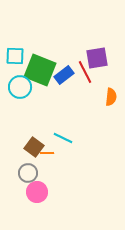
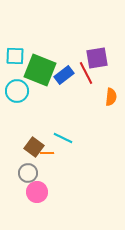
red line: moved 1 px right, 1 px down
cyan circle: moved 3 px left, 4 px down
